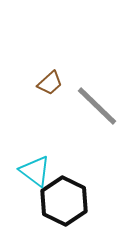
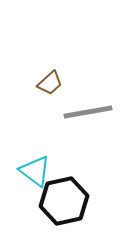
gray line: moved 9 px left, 6 px down; rotated 54 degrees counterclockwise
black hexagon: rotated 21 degrees clockwise
